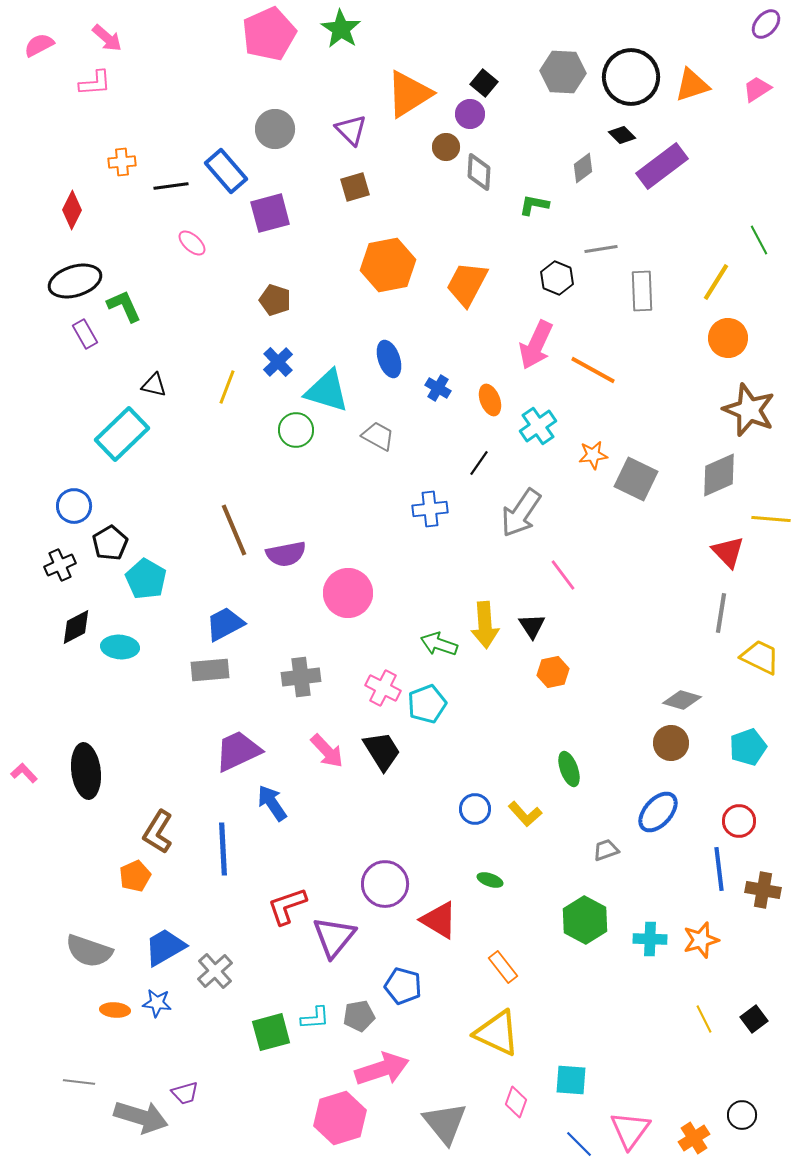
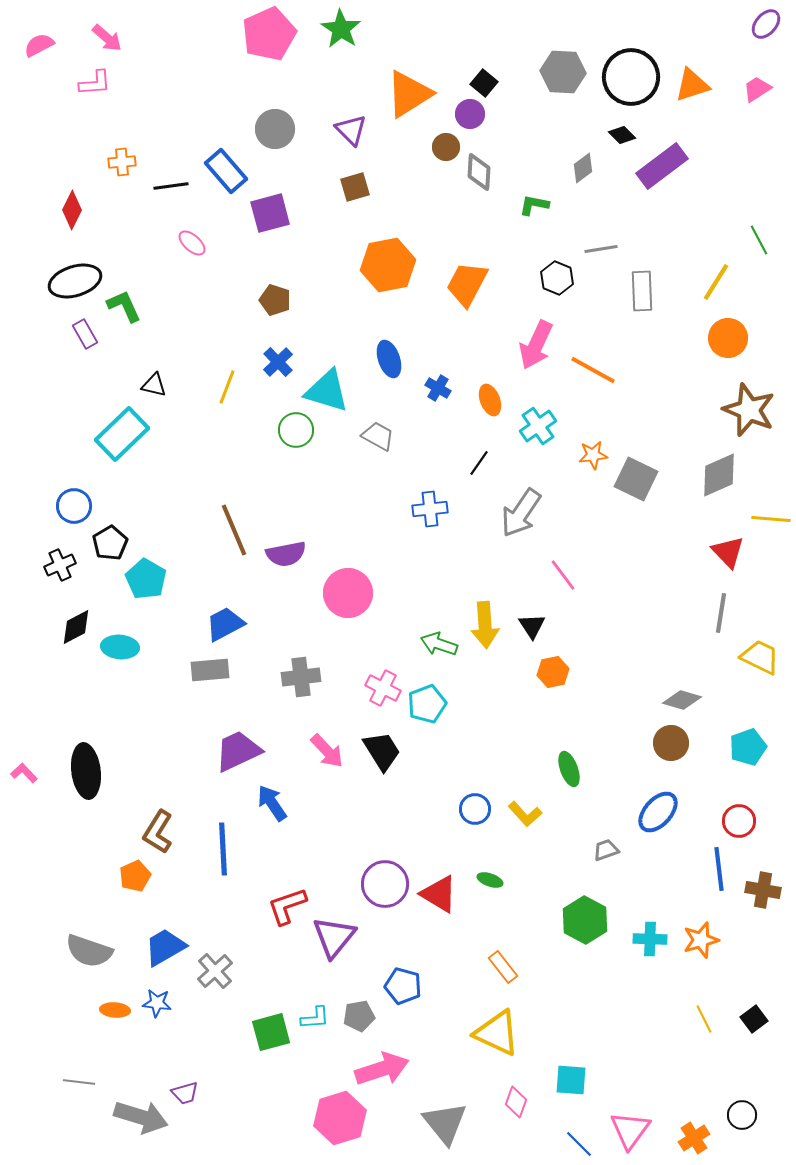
red triangle at (439, 920): moved 26 px up
